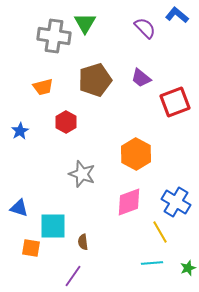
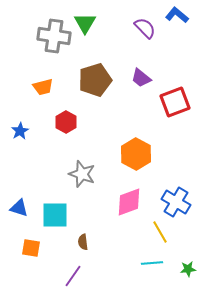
cyan square: moved 2 px right, 11 px up
green star: moved 1 px down; rotated 14 degrees clockwise
